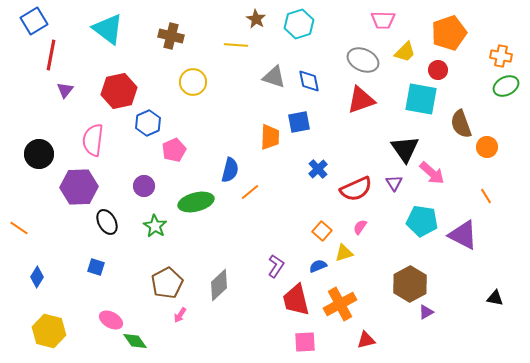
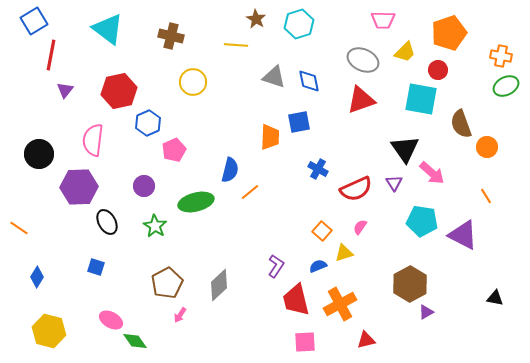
blue cross at (318, 169): rotated 18 degrees counterclockwise
